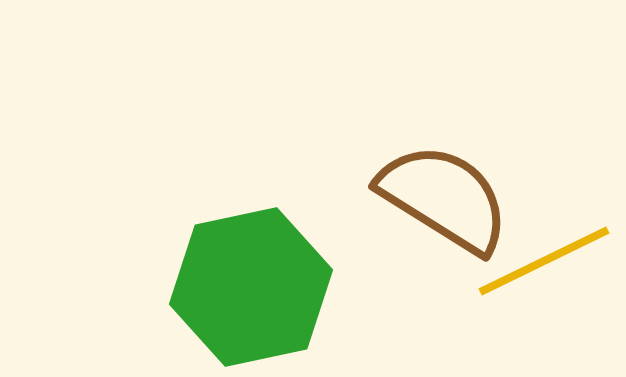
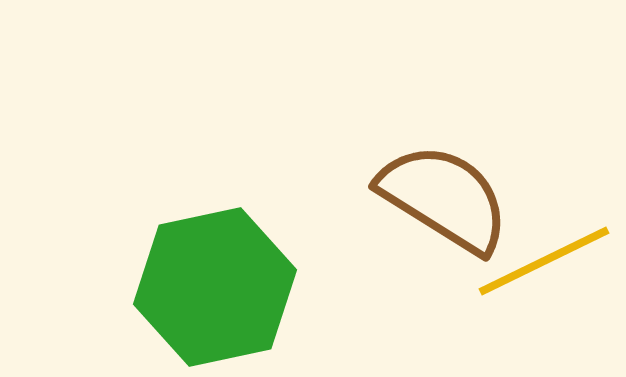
green hexagon: moved 36 px left
